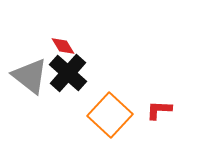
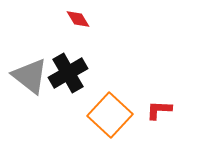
red diamond: moved 15 px right, 27 px up
black cross: rotated 18 degrees clockwise
